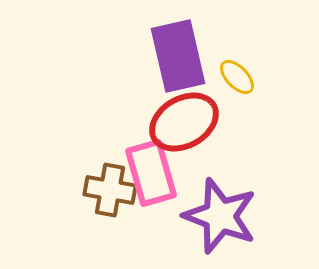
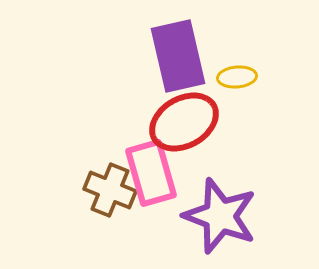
yellow ellipse: rotated 51 degrees counterclockwise
brown cross: rotated 12 degrees clockwise
